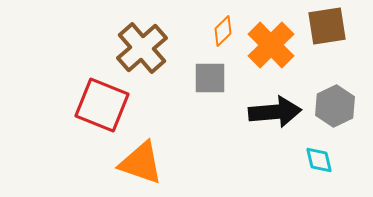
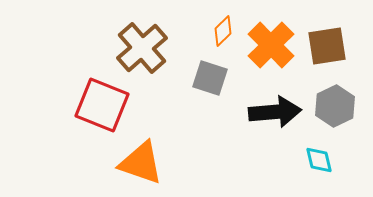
brown square: moved 20 px down
gray square: rotated 18 degrees clockwise
